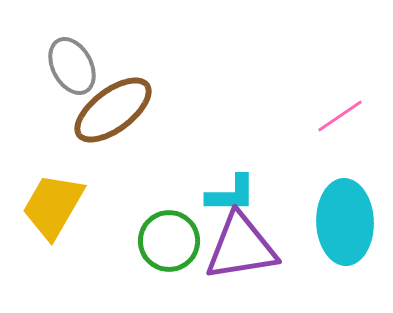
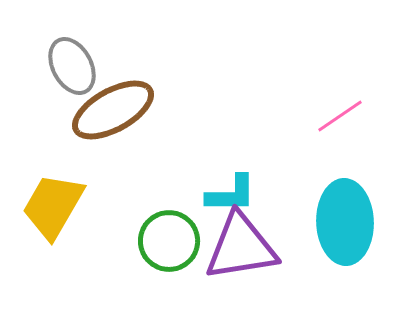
brown ellipse: rotated 8 degrees clockwise
